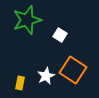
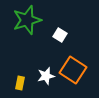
white star: rotated 12 degrees clockwise
